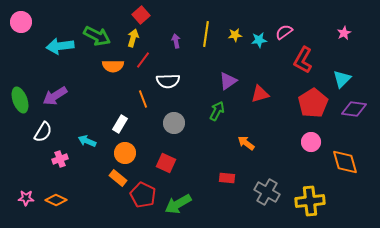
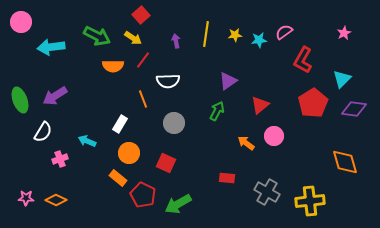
yellow arrow at (133, 38): rotated 108 degrees clockwise
cyan arrow at (60, 46): moved 9 px left, 1 px down
red triangle at (260, 94): moved 11 px down; rotated 24 degrees counterclockwise
pink circle at (311, 142): moved 37 px left, 6 px up
orange circle at (125, 153): moved 4 px right
